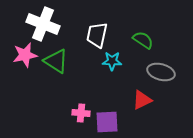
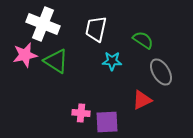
white trapezoid: moved 1 px left, 6 px up
gray ellipse: rotated 44 degrees clockwise
